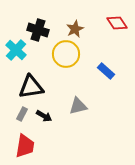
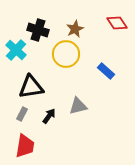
black arrow: moved 5 px right; rotated 84 degrees counterclockwise
